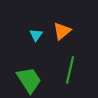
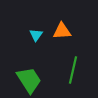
orange triangle: rotated 36 degrees clockwise
green line: moved 3 px right
